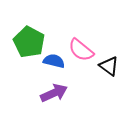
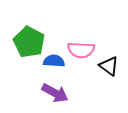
pink semicircle: rotated 36 degrees counterclockwise
blue semicircle: rotated 10 degrees counterclockwise
purple arrow: moved 1 px right; rotated 52 degrees clockwise
